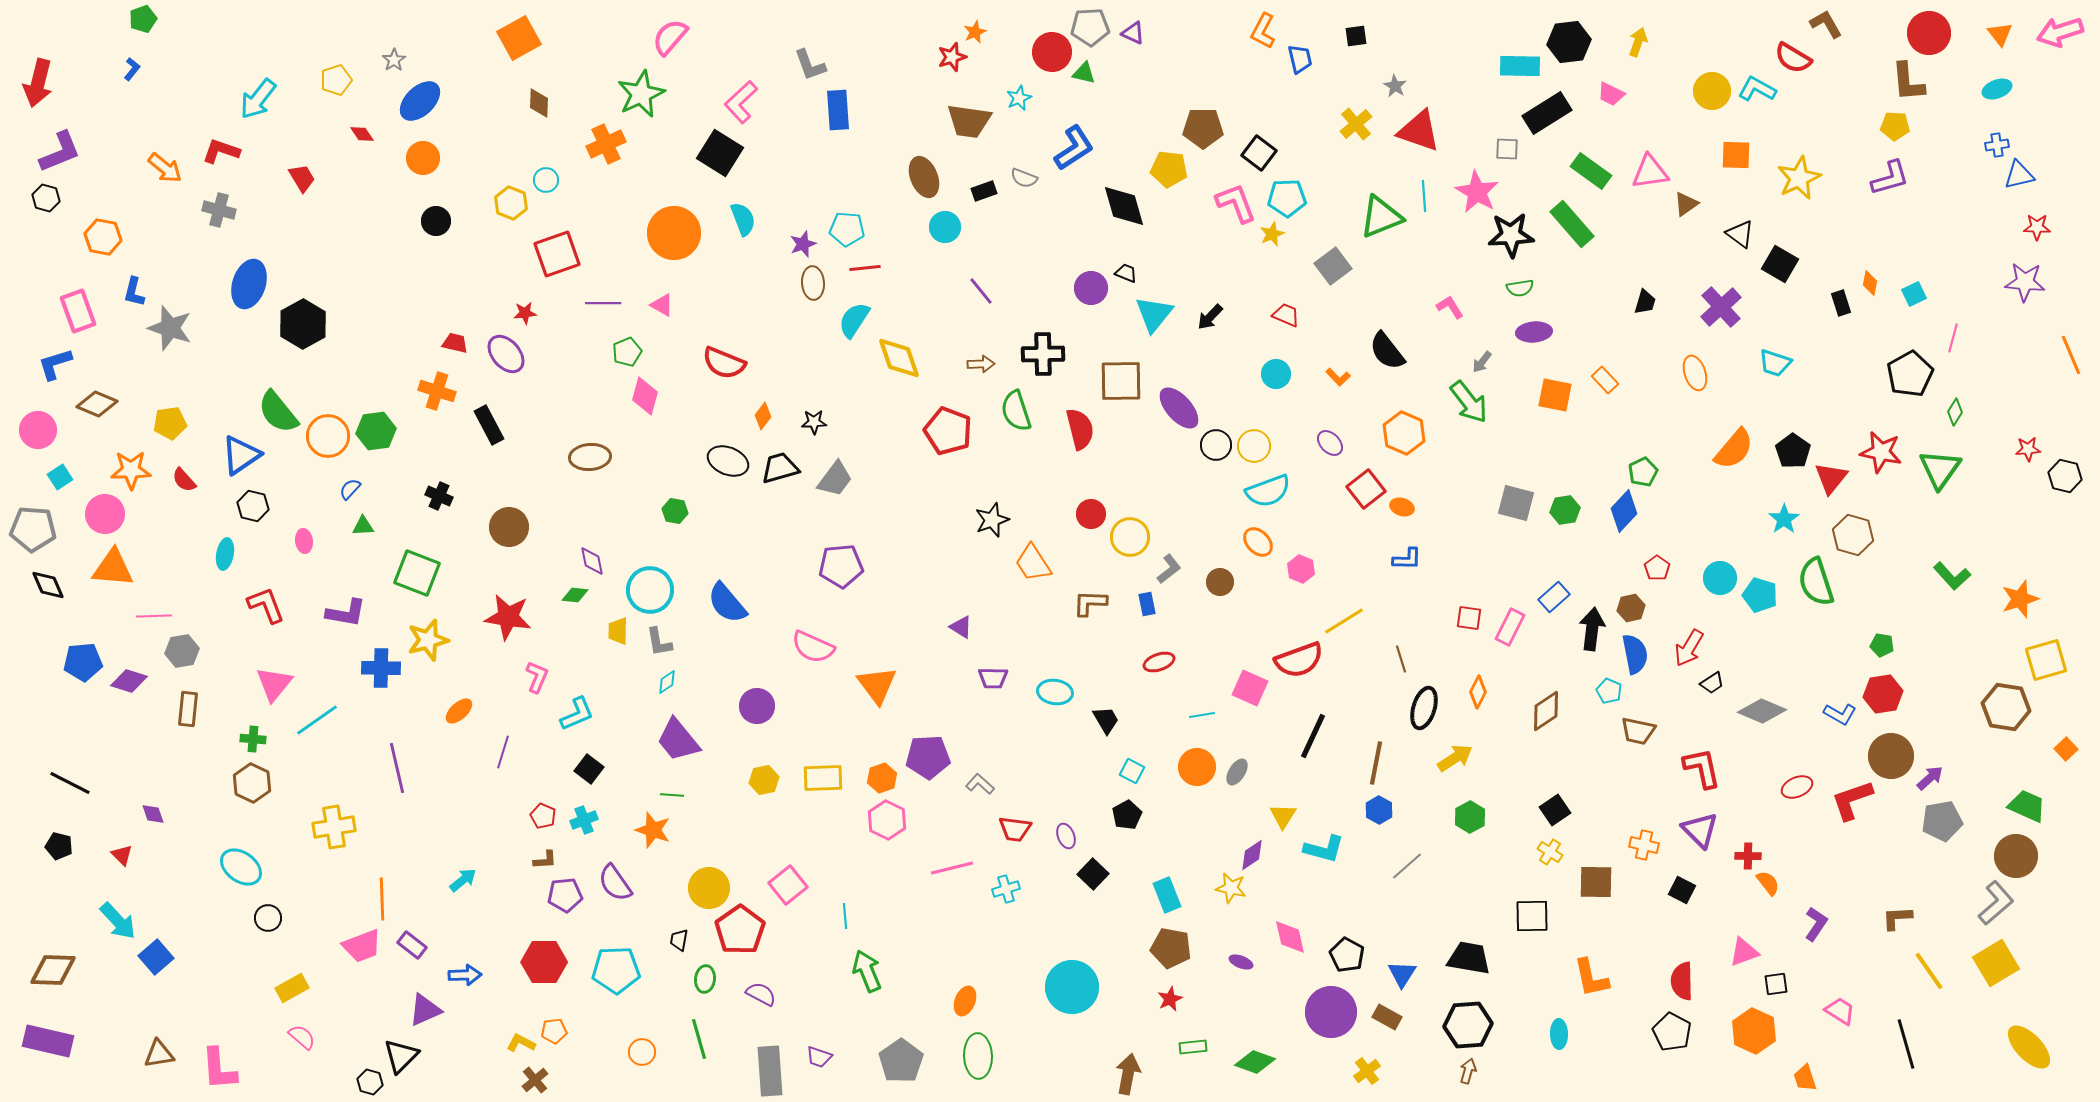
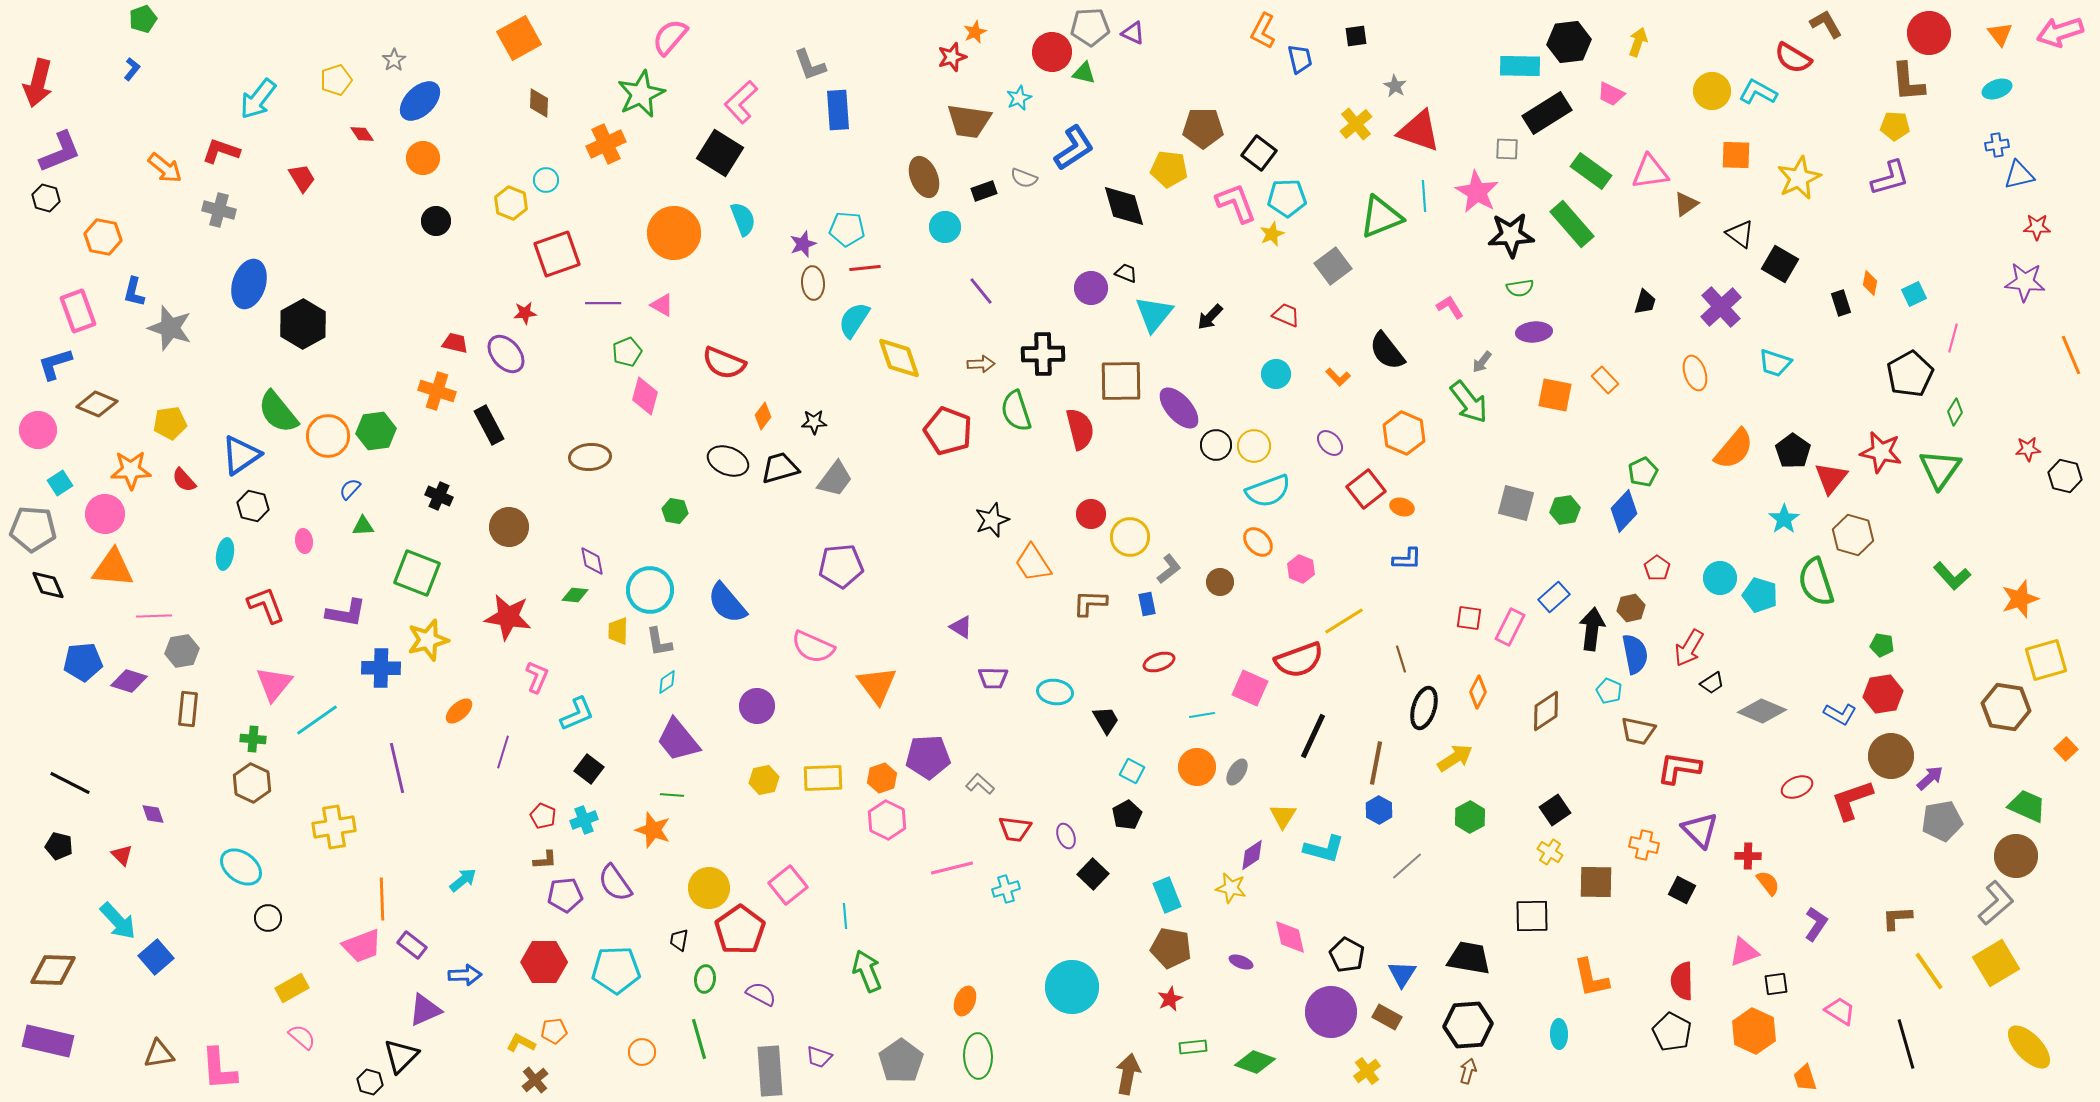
cyan L-shape at (1757, 89): moved 1 px right, 3 px down
cyan square at (60, 477): moved 6 px down
red L-shape at (1702, 768): moved 23 px left; rotated 69 degrees counterclockwise
